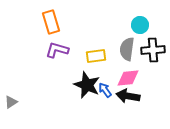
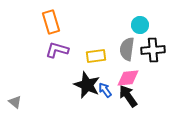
black arrow: rotated 45 degrees clockwise
gray triangle: moved 4 px right; rotated 48 degrees counterclockwise
